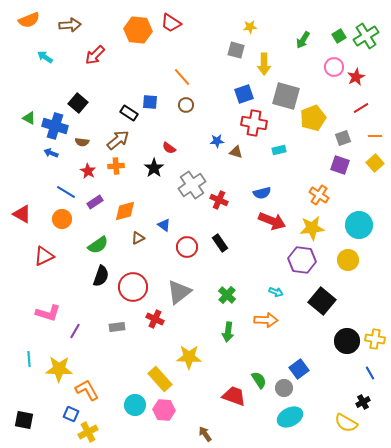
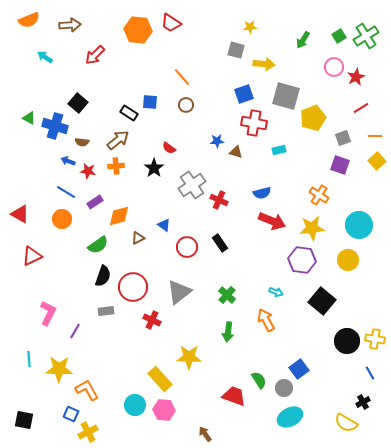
yellow arrow at (264, 64): rotated 85 degrees counterclockwise
blue arrow at (51, 153): moved 17 px right, 8 px down
yellow square at (375, 163): moved 2 px right, 2 px up
red star at (88, 171): rotated 21 degrees counterclockwise
orange diamond at (125, 211): moved 6 px left, 5 px down
red triangle at (22, 214): moved 2 px left
red triangle at (44, 256): moved 12 px left
black semicircle at (101, 276): moved 2 px right
pink L-shape at (48, 313): rotated 80 degrees counterclockwise
red cross at (155, 319): moved 3 px left, 1 px down
orange arrow at (266, 320): rotated 120 degrees counterclockwise
gray rectangle at (117, 327): moved 11 px left, 16 px up
